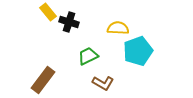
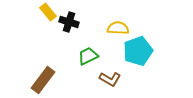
brown L-shape: moved 7 px right, 4 px up
